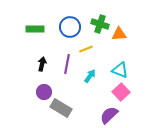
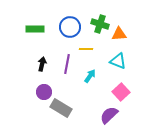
yellow line: rotated 24 degrees clockwise
cyan triangle: moved 2 px left, 9 px up
